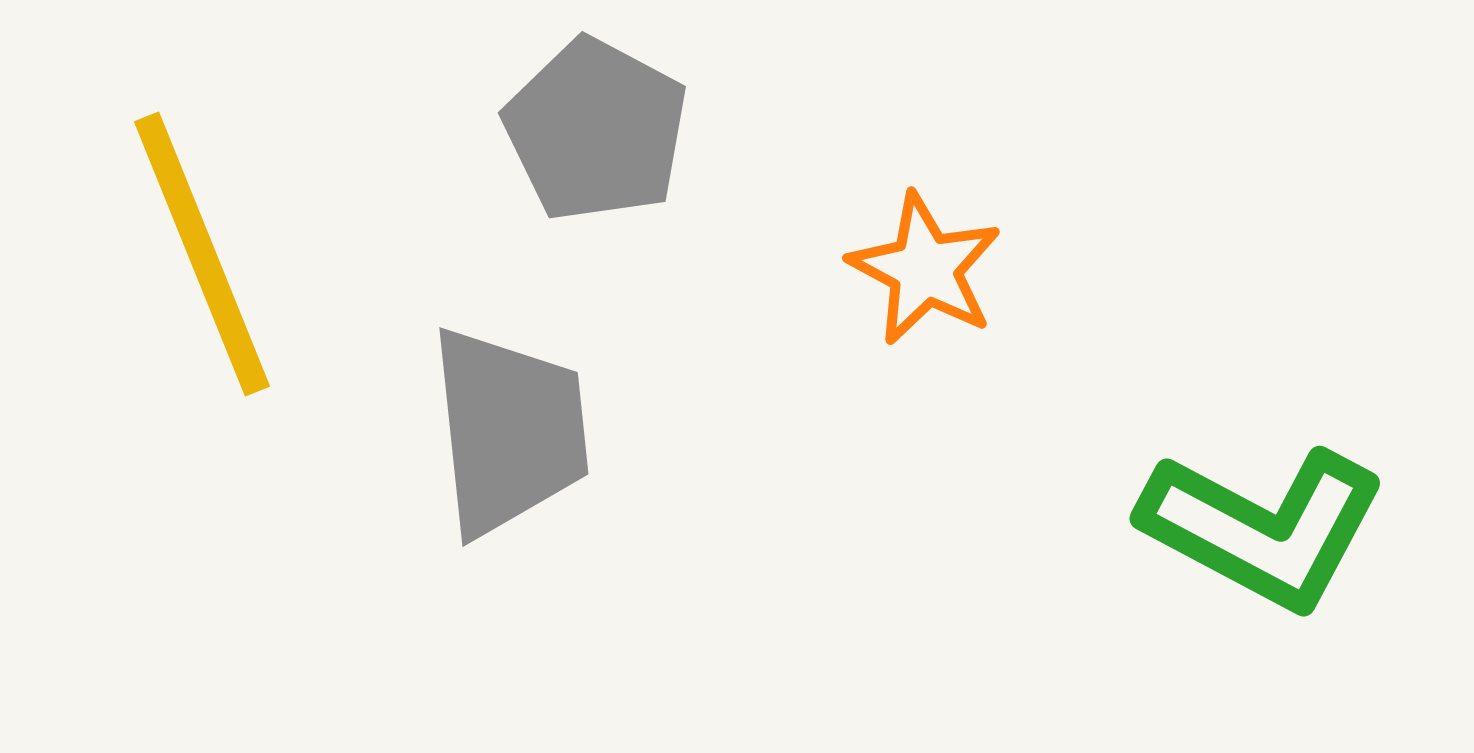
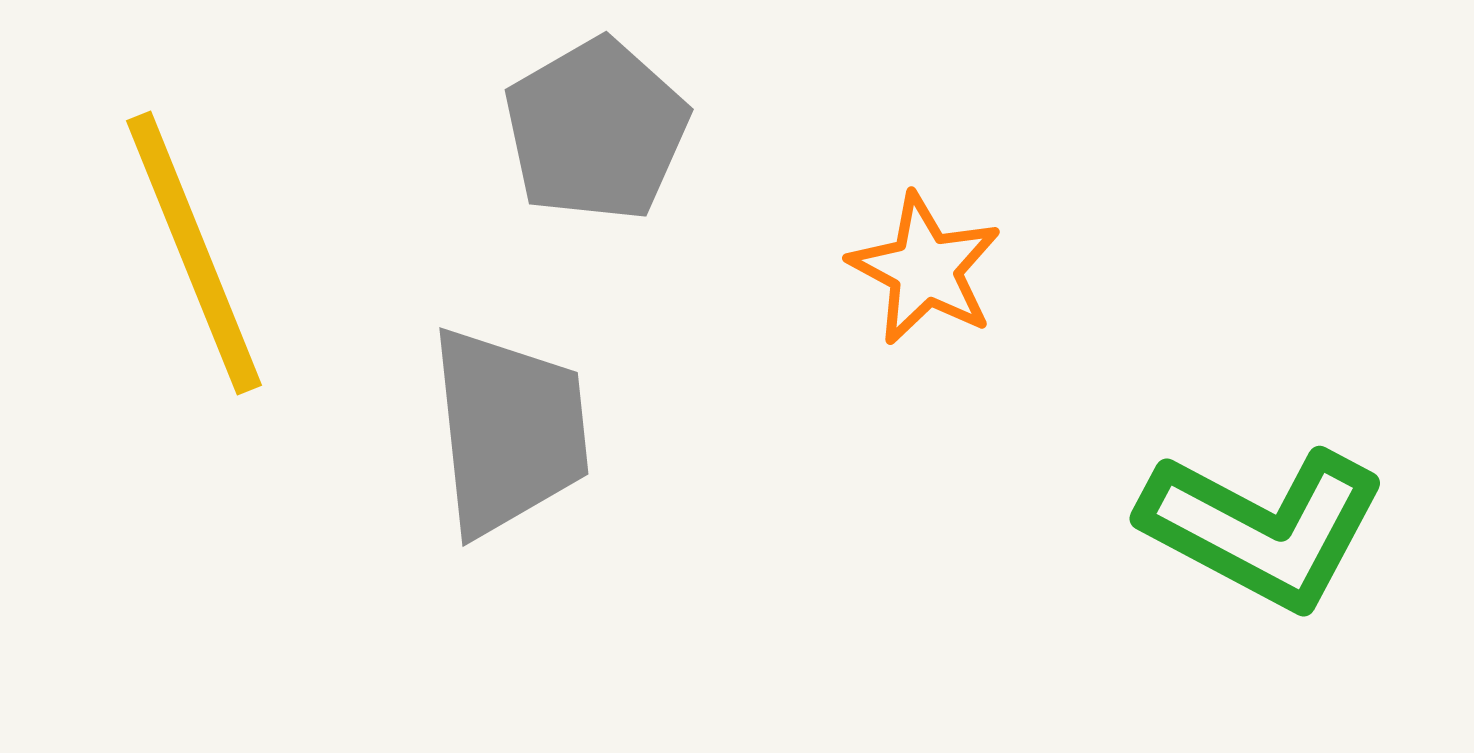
gray pentagon: rotated 14 degrees clockwise
yellow line: moved 8 px left, 1 px up
